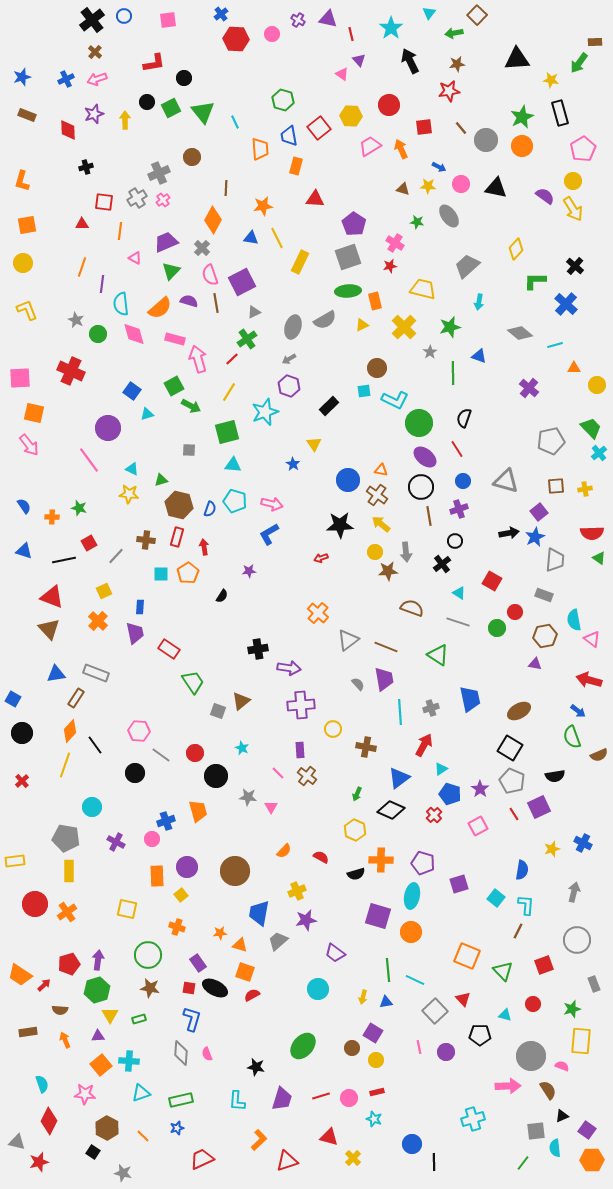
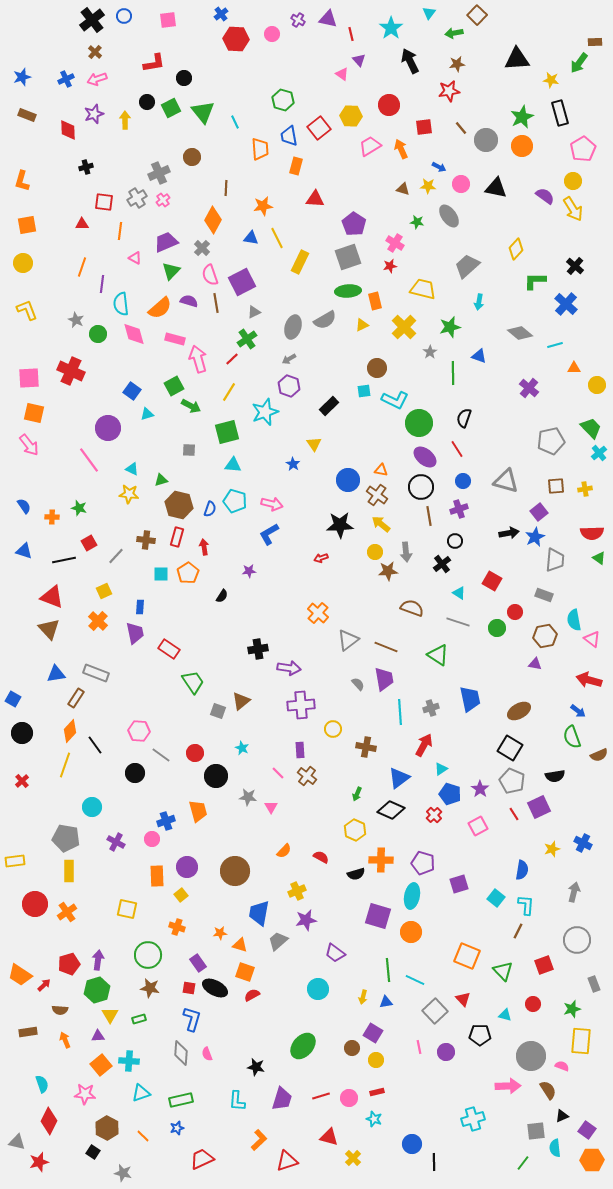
pink square at (20, 378): moved 9 px right
